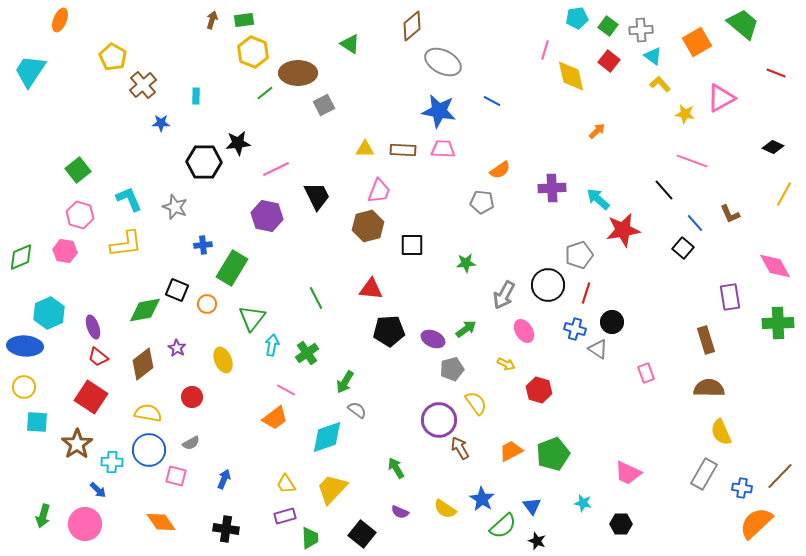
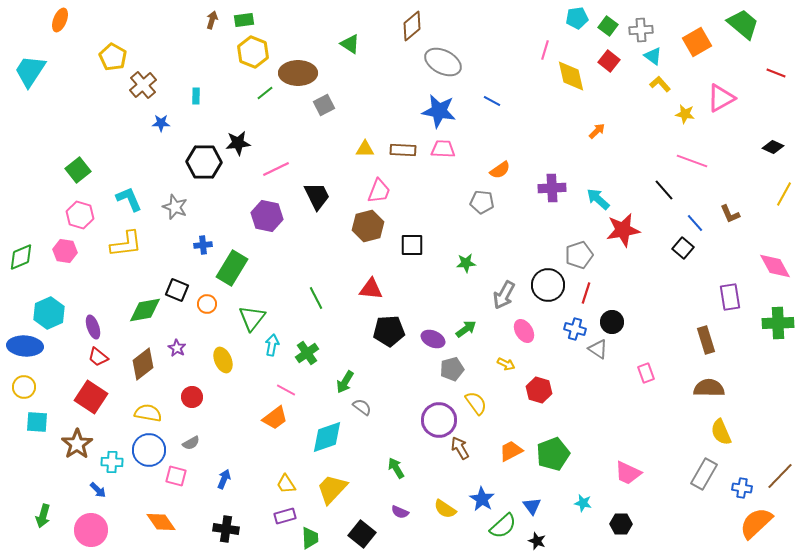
gray semicircle at (357, 410): moved 5 px right, 3 px up
pink circle at (85, 524): moved 6 px right, 6 px down
